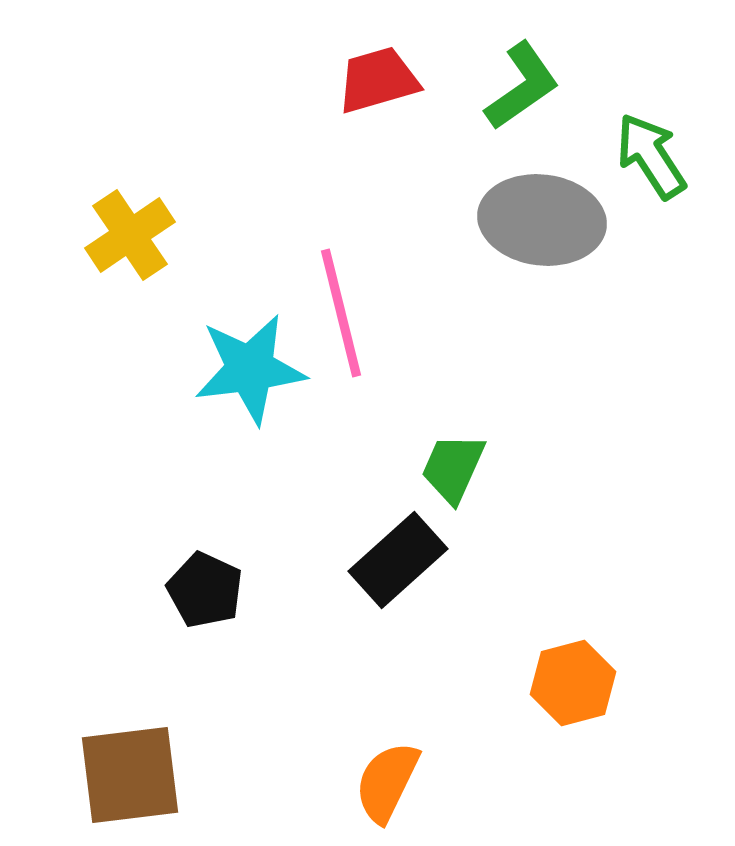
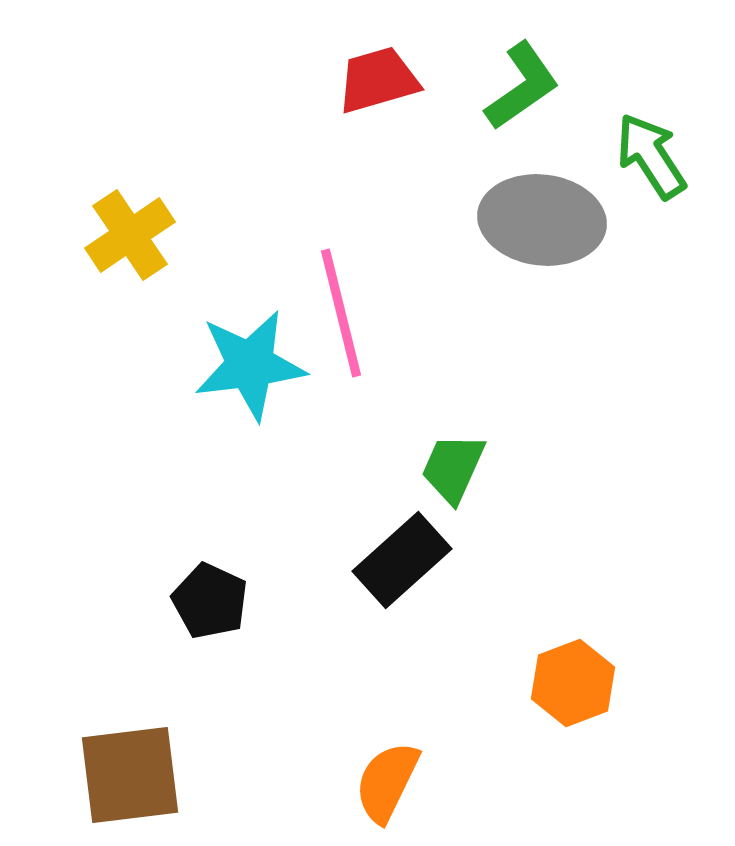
cyan star: moved 4 px up
black rectangle: moved 4 px right
black pentagon: moved 5 px right, 11 px down
orange hexagon: rotated 6 degrees counterclockwise
